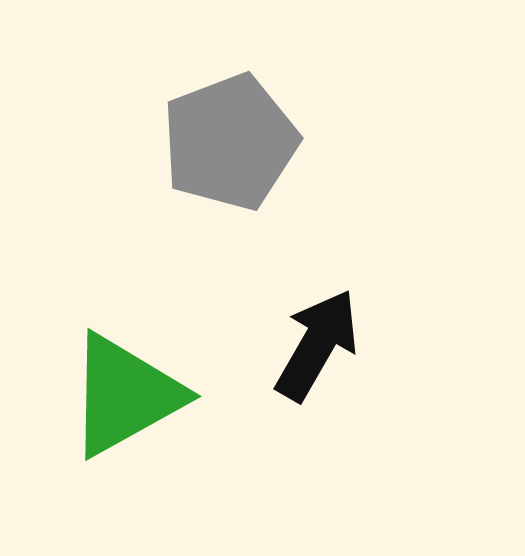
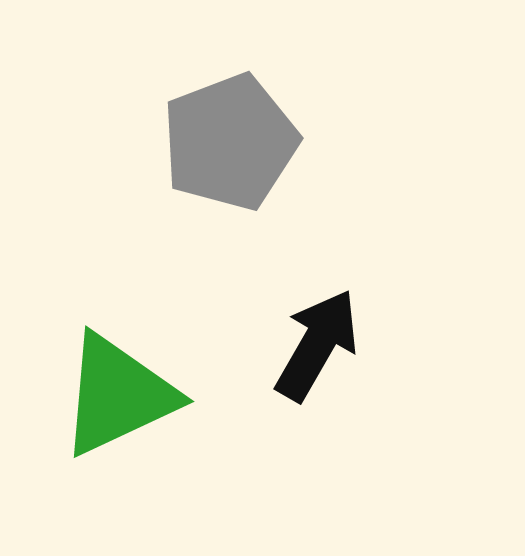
green triangle: moved 7 px left; rotated 4 degrees clockwise
